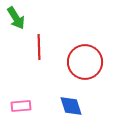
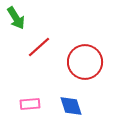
red line: rotated 50 degrees clockwise
pink rectangle: moved 9 px right, 2 px up
